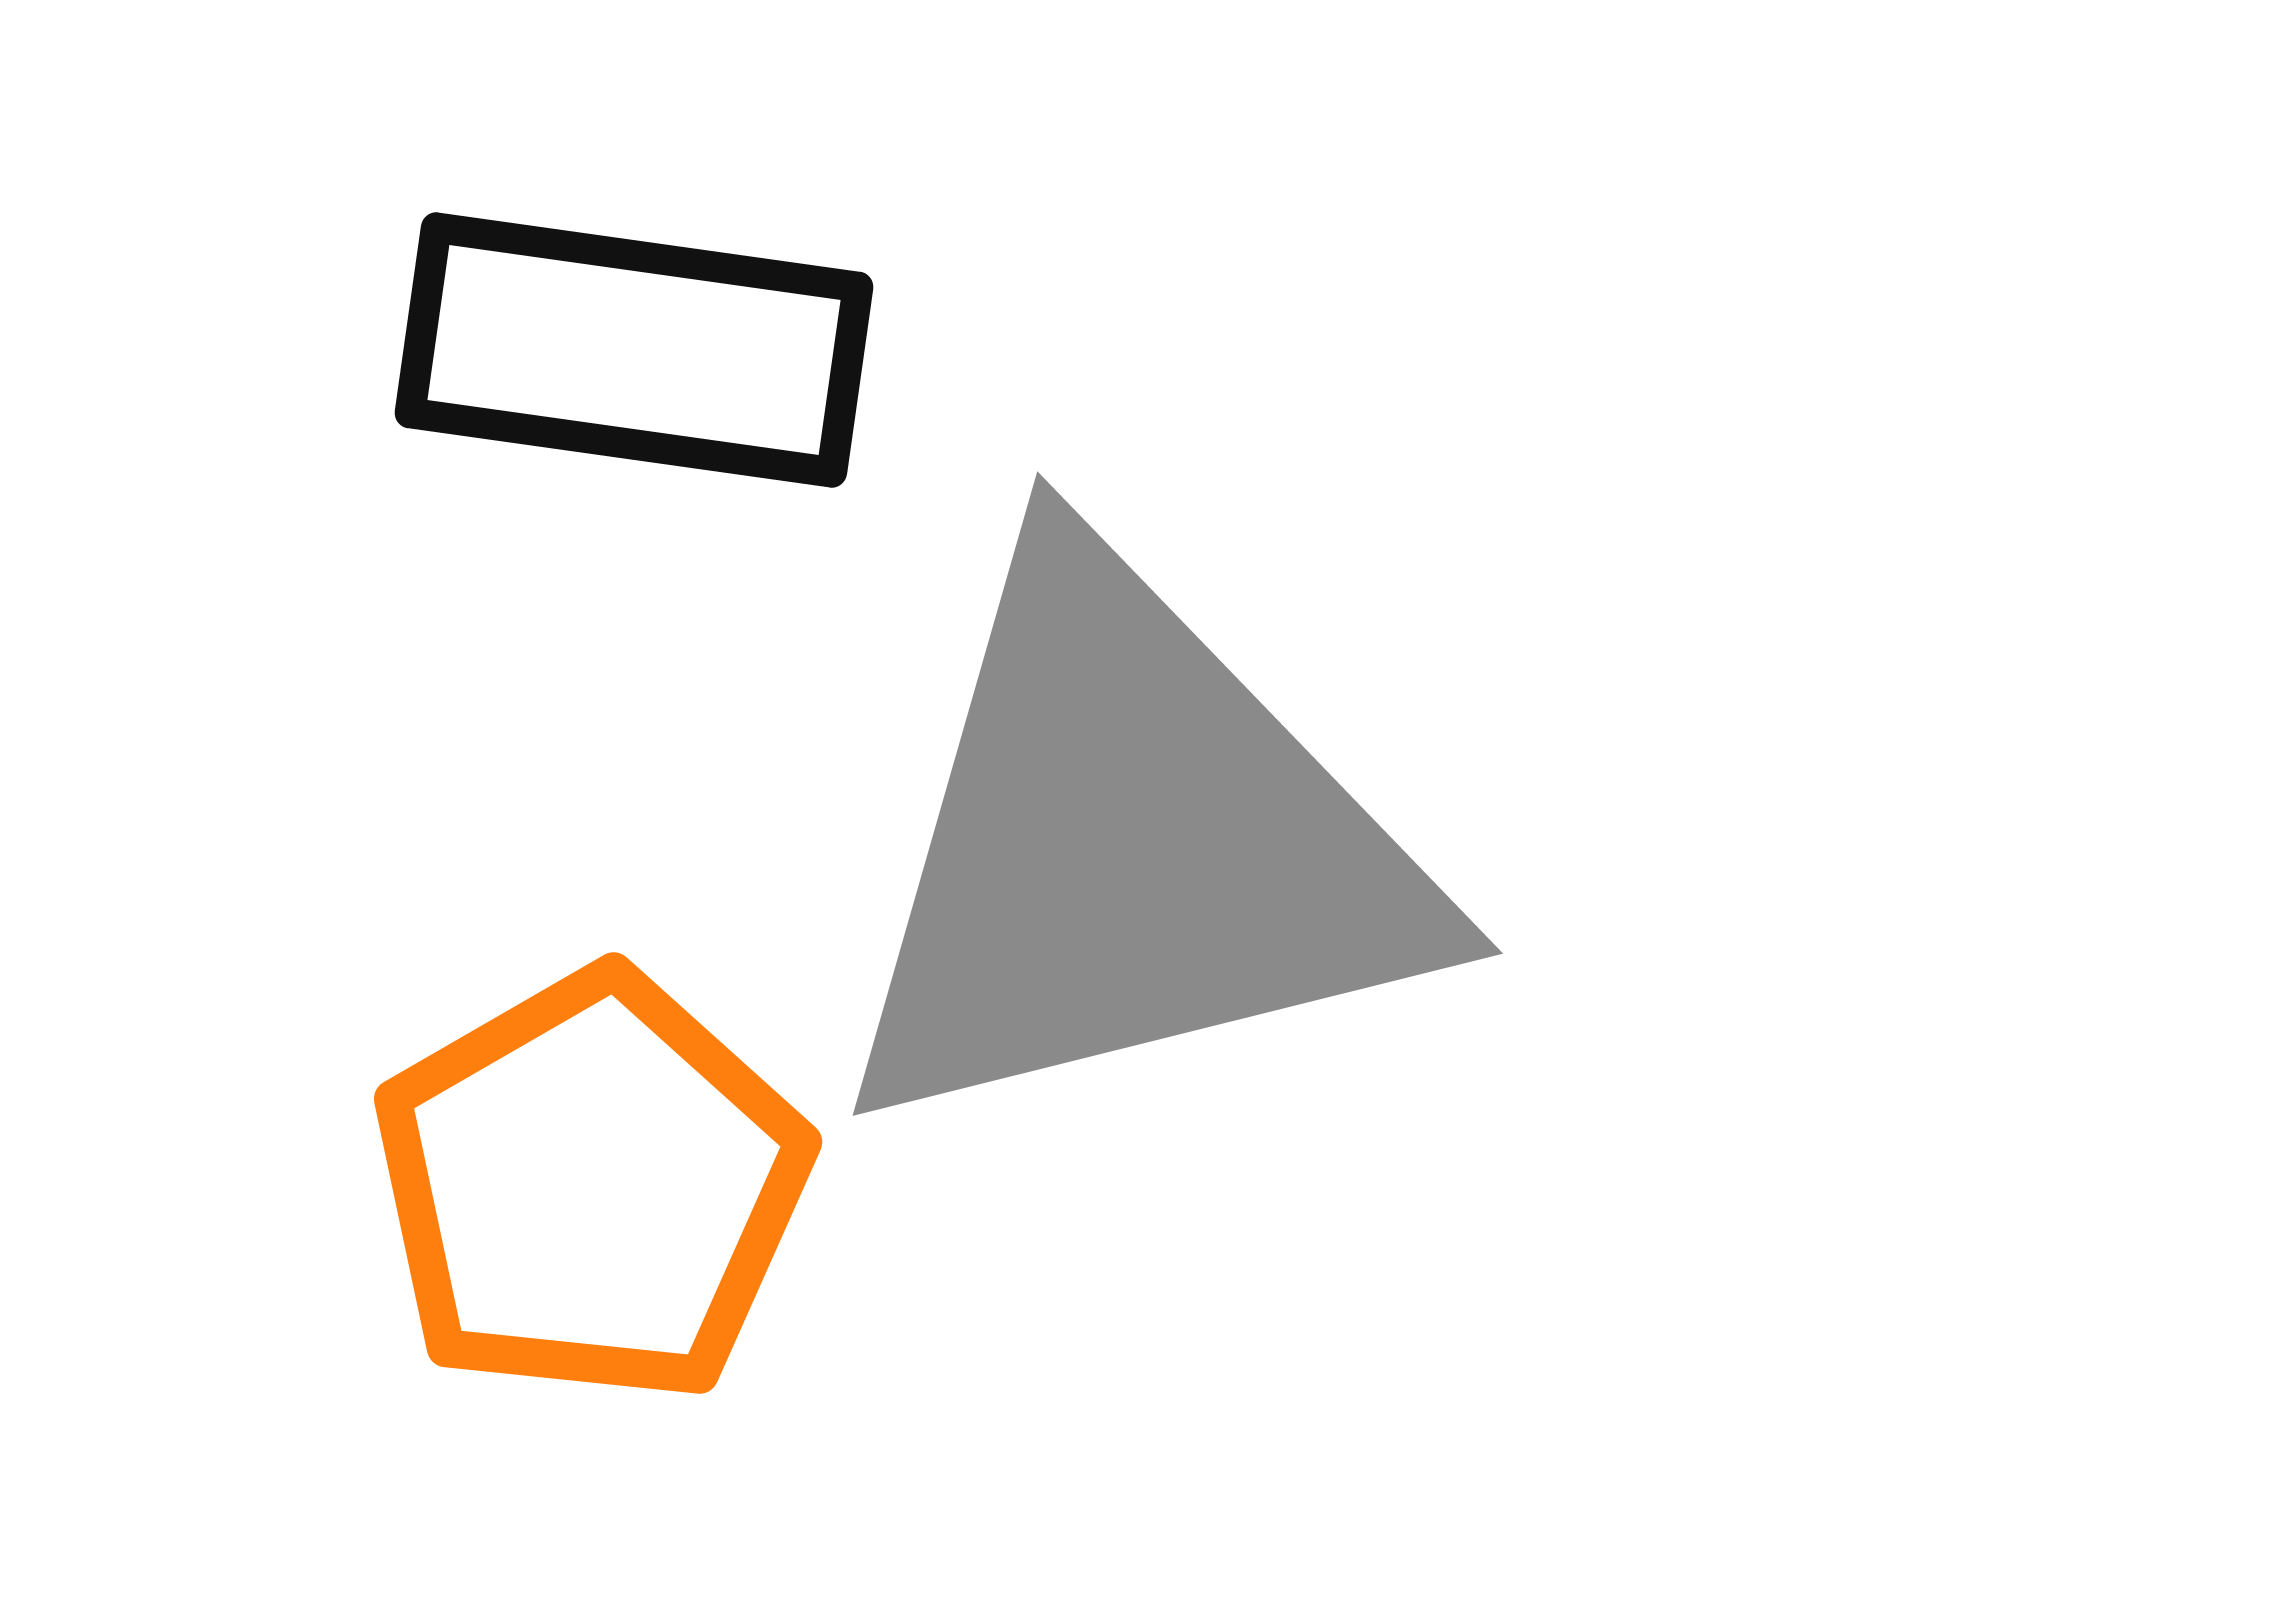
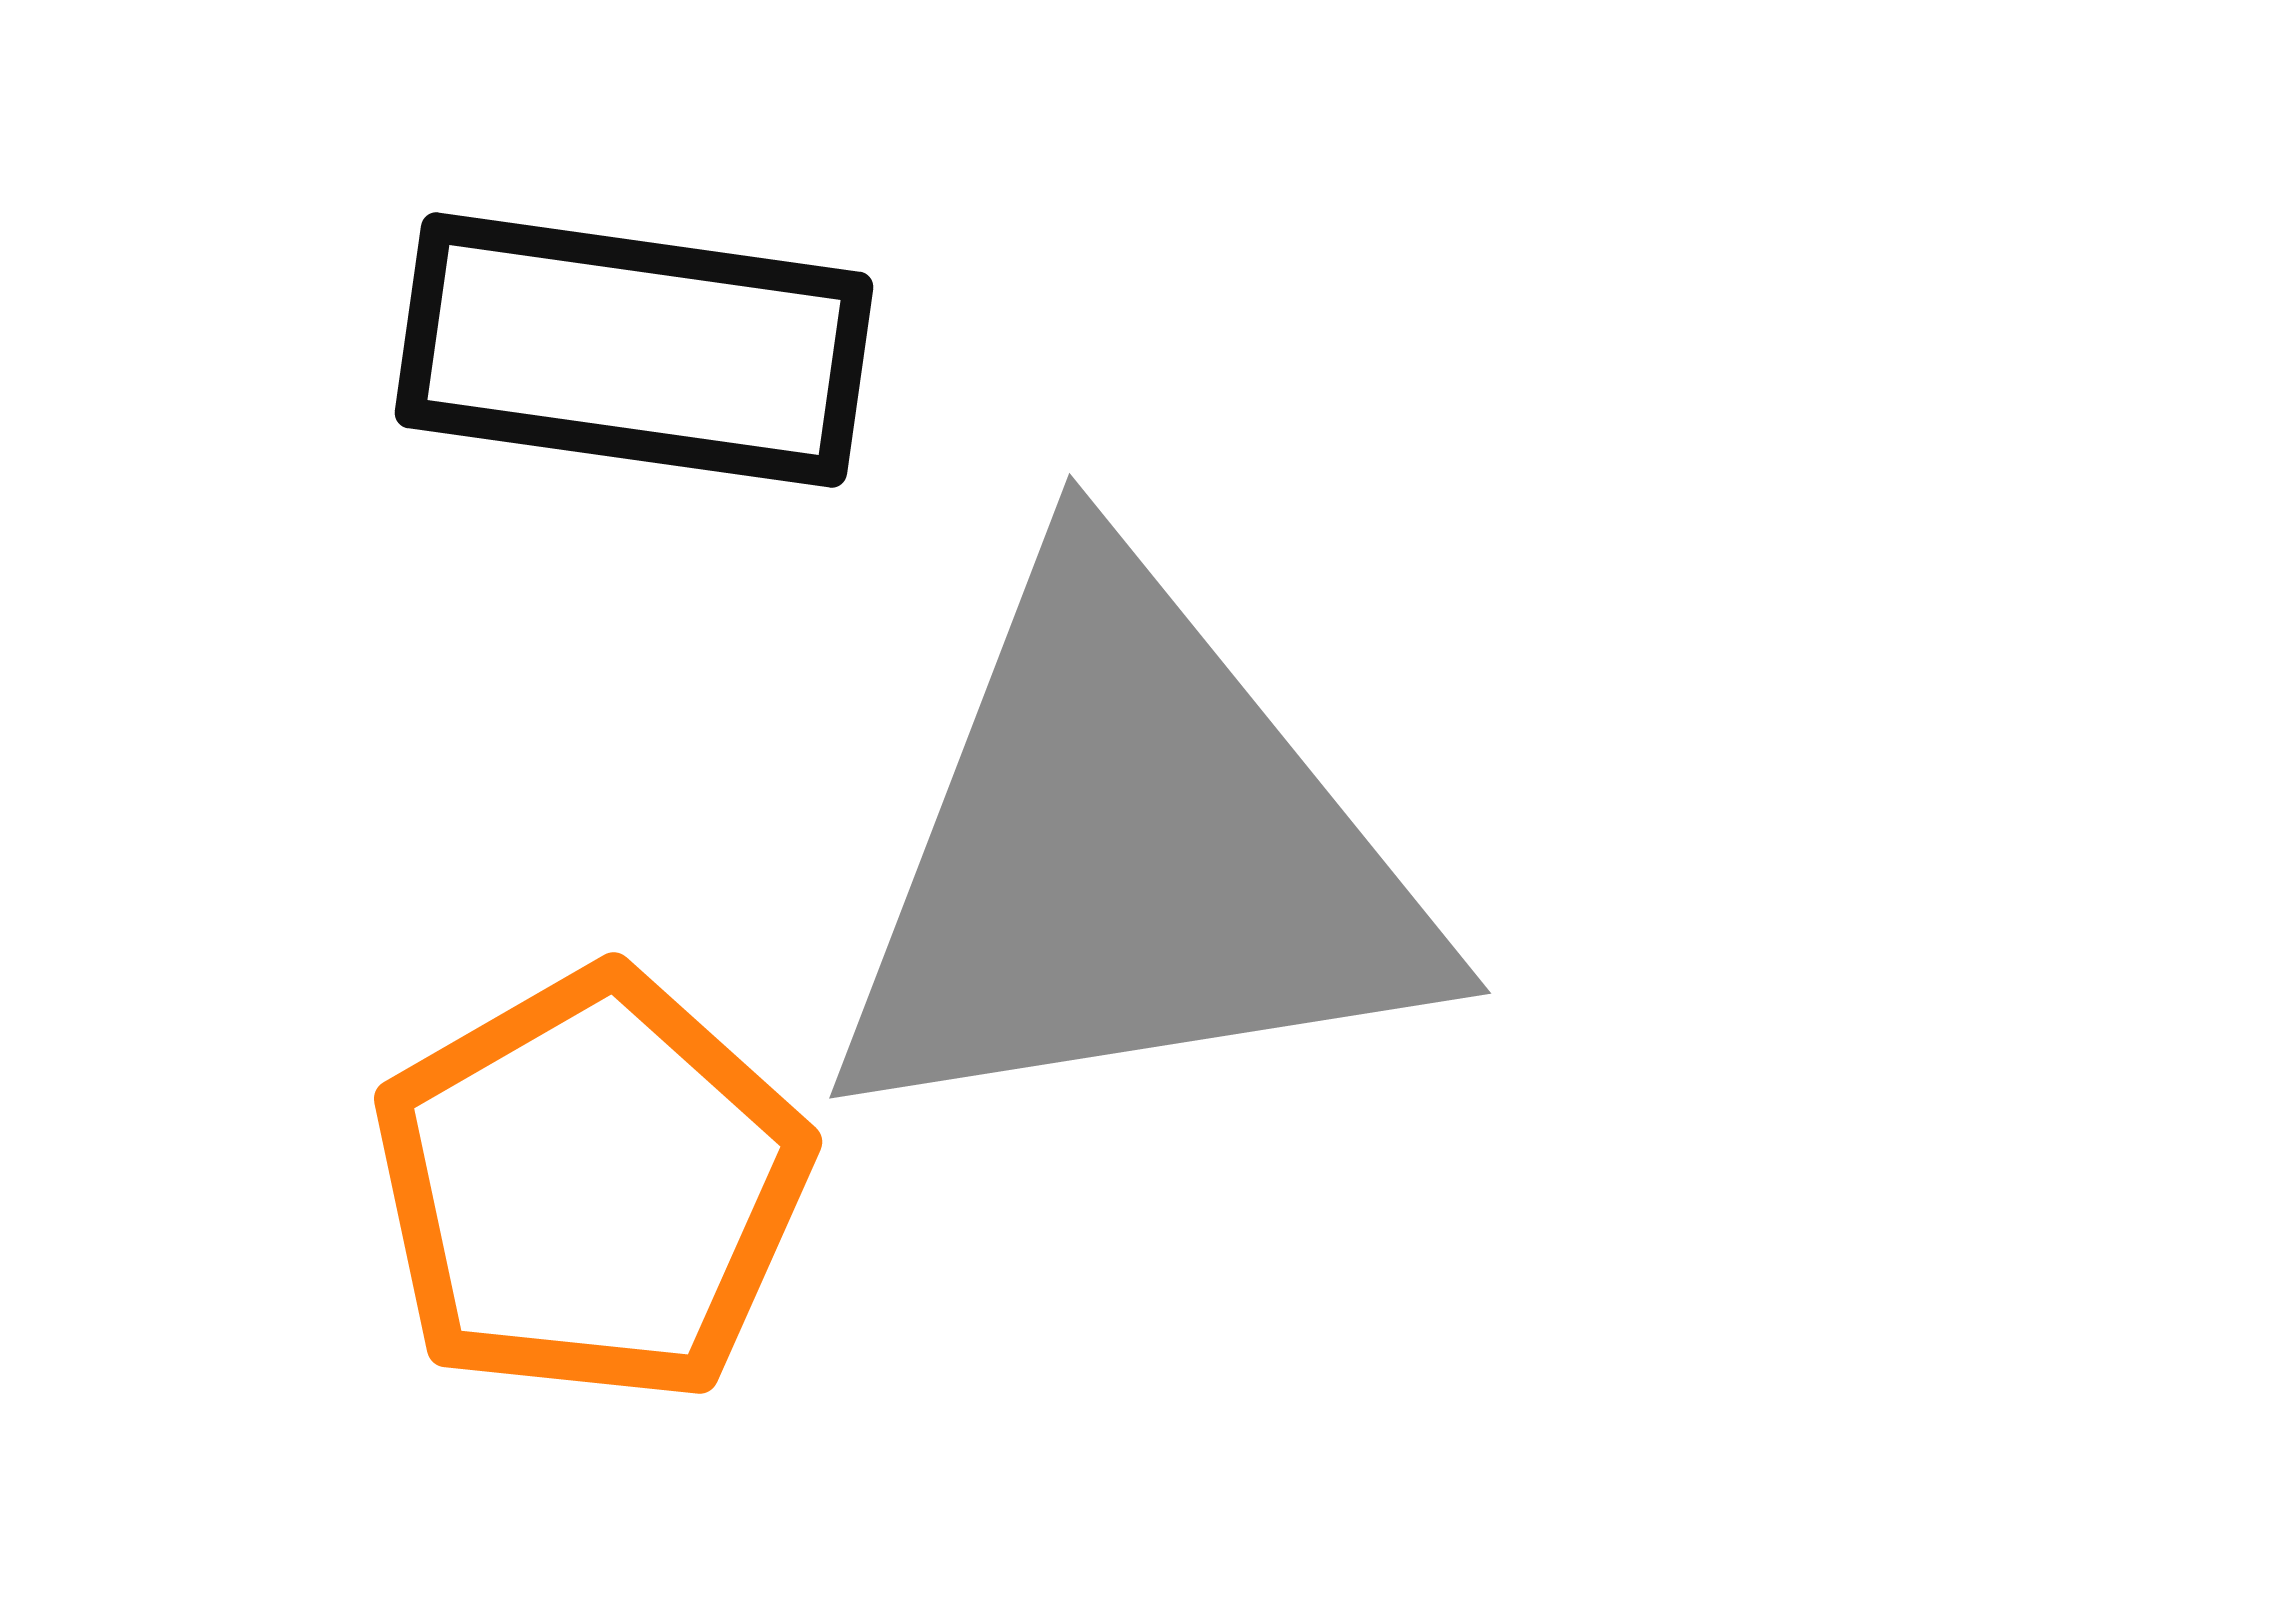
gray triangle: moved 1 px left, 8 px down; rotated 5 degrees clockwise
